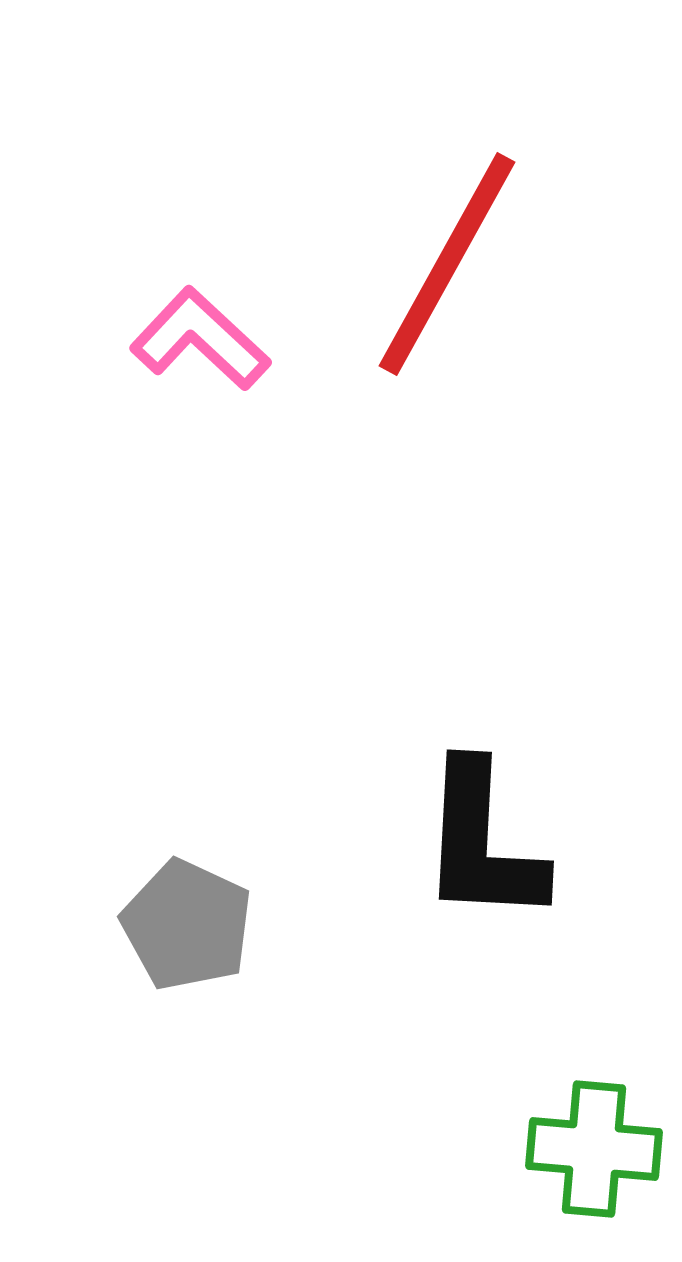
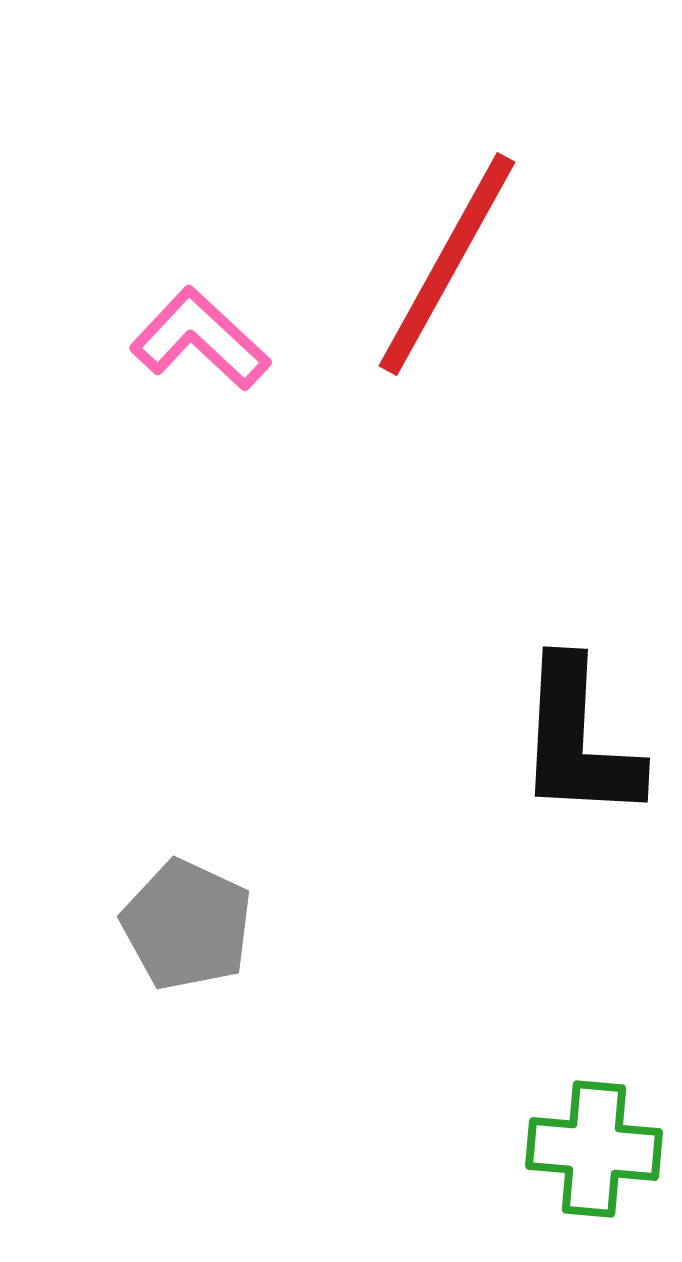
black L-shape: moved 96 px right, 103 px up
